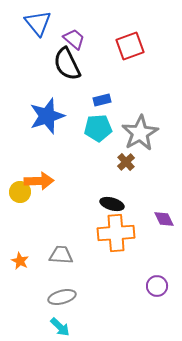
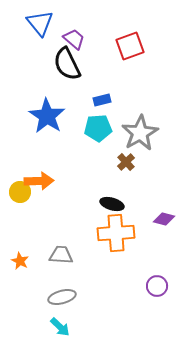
blue triangle: moved 2 px right
blue star: rotated 21 degrees counterclockwise
purple diamond: rotated 50 degrees counterclockwise
